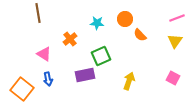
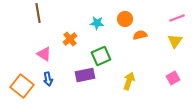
orange semicircle: rotated 120 degrees clockwise
pink square: rotated 32 degrees clockwise
orange square: moved 3 px up
